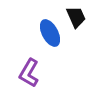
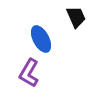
blue ellipse: moved 9 px left, 6 px down
